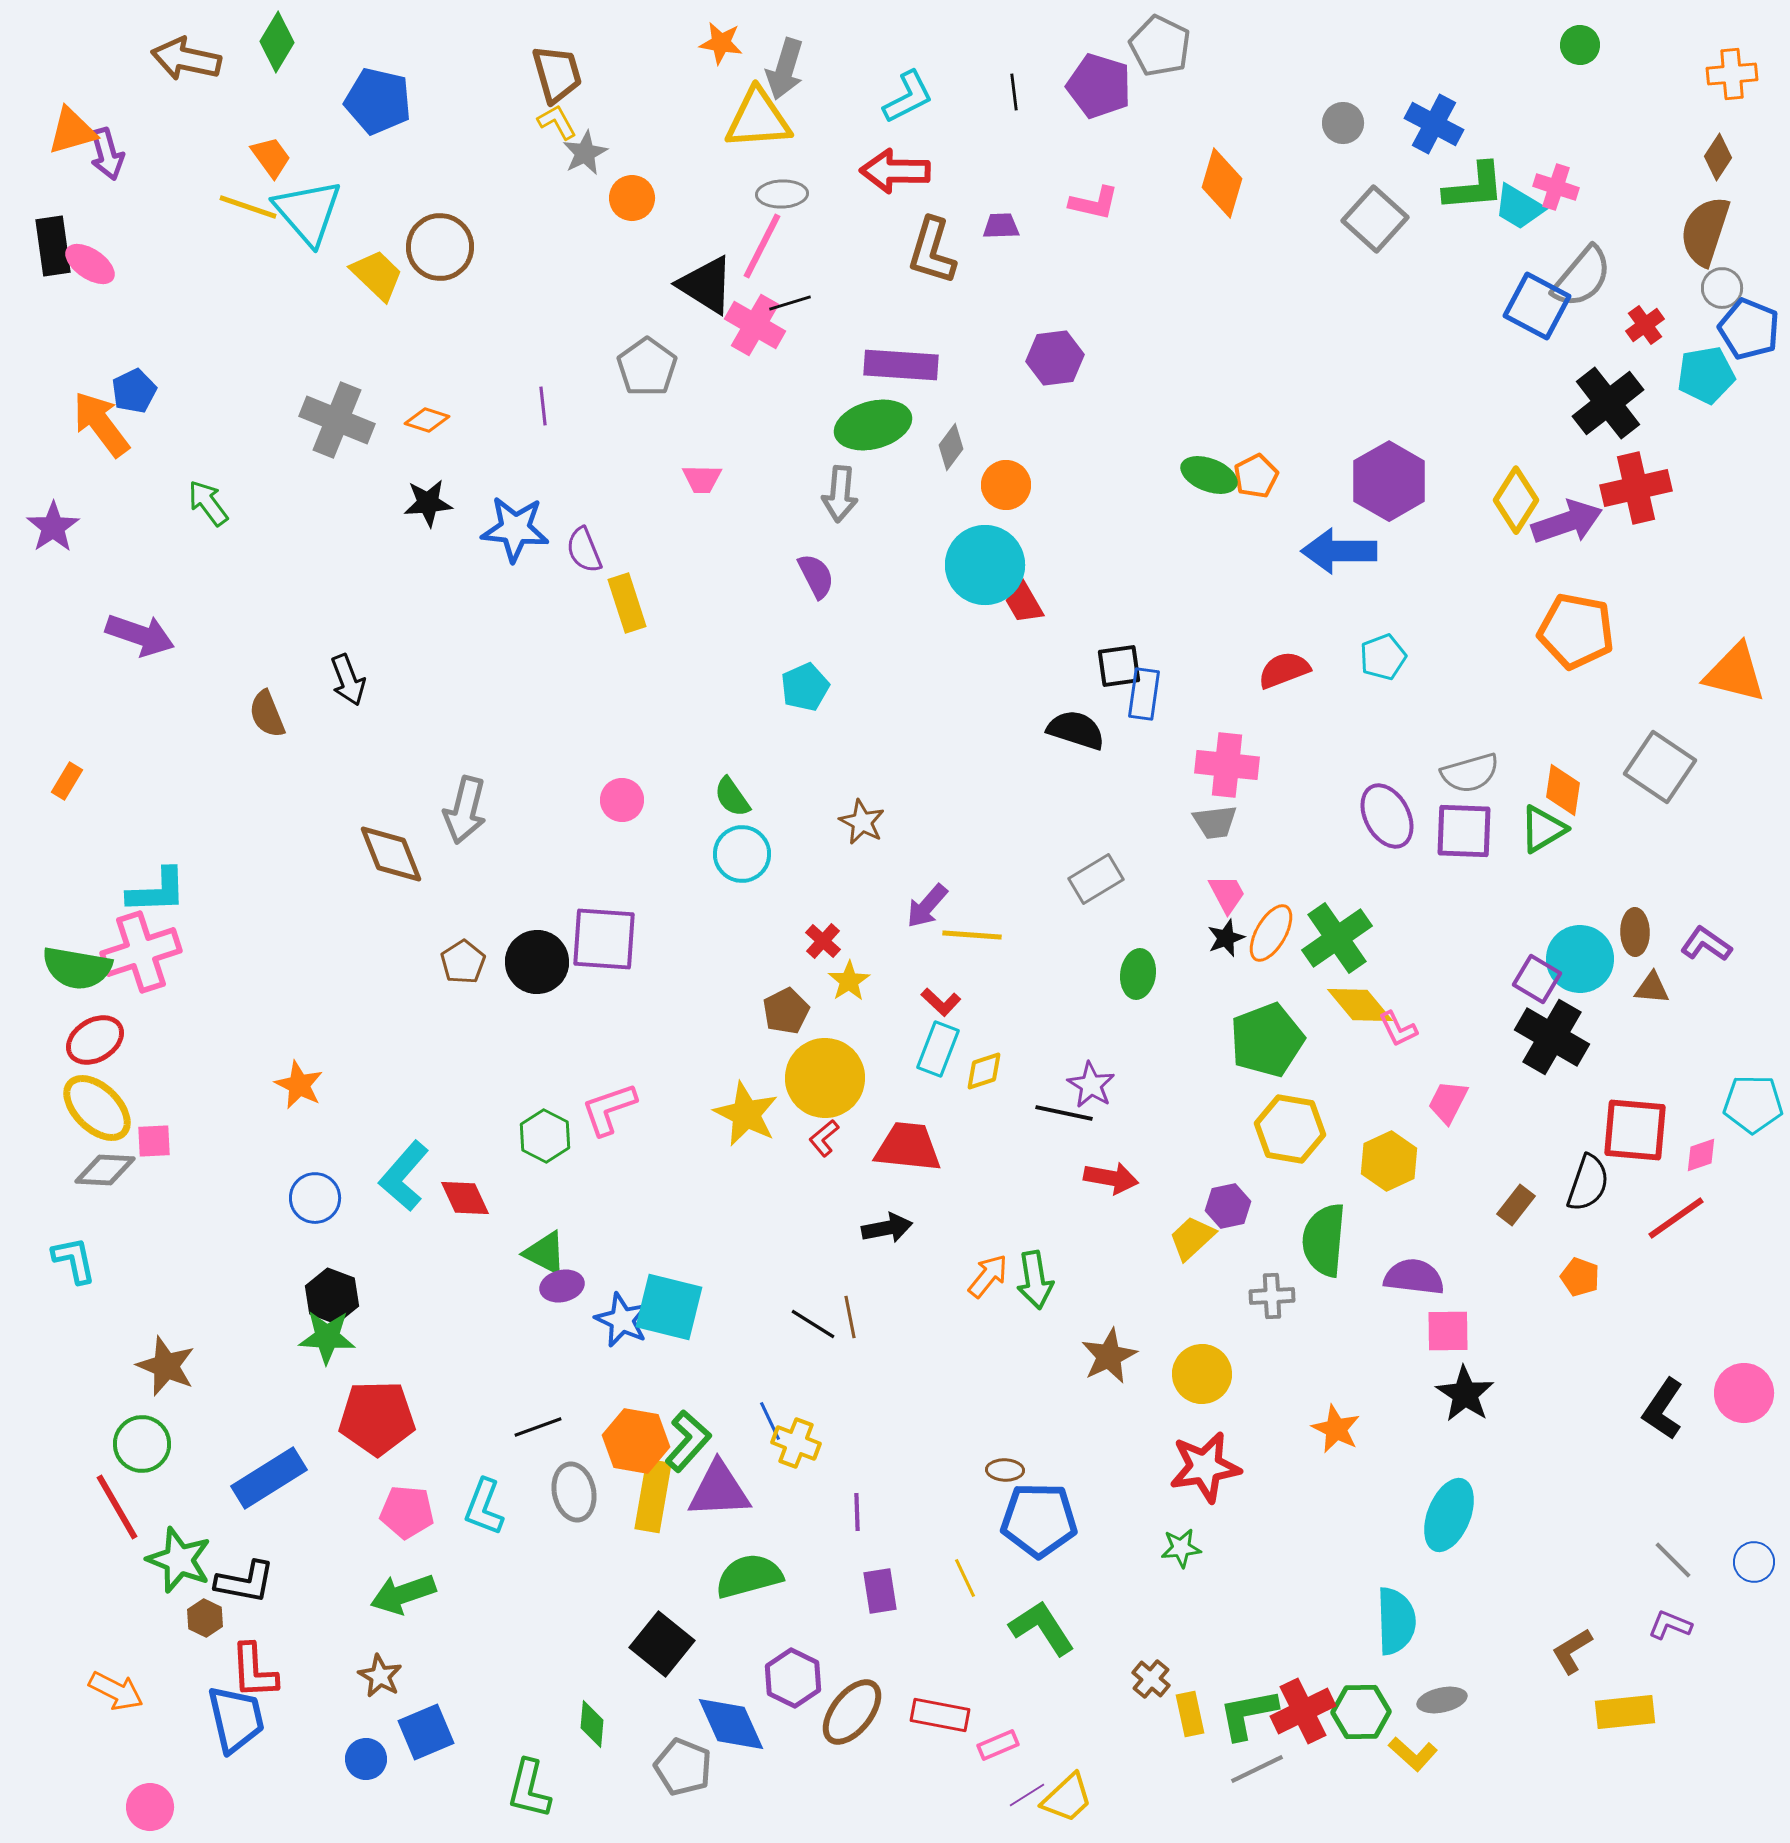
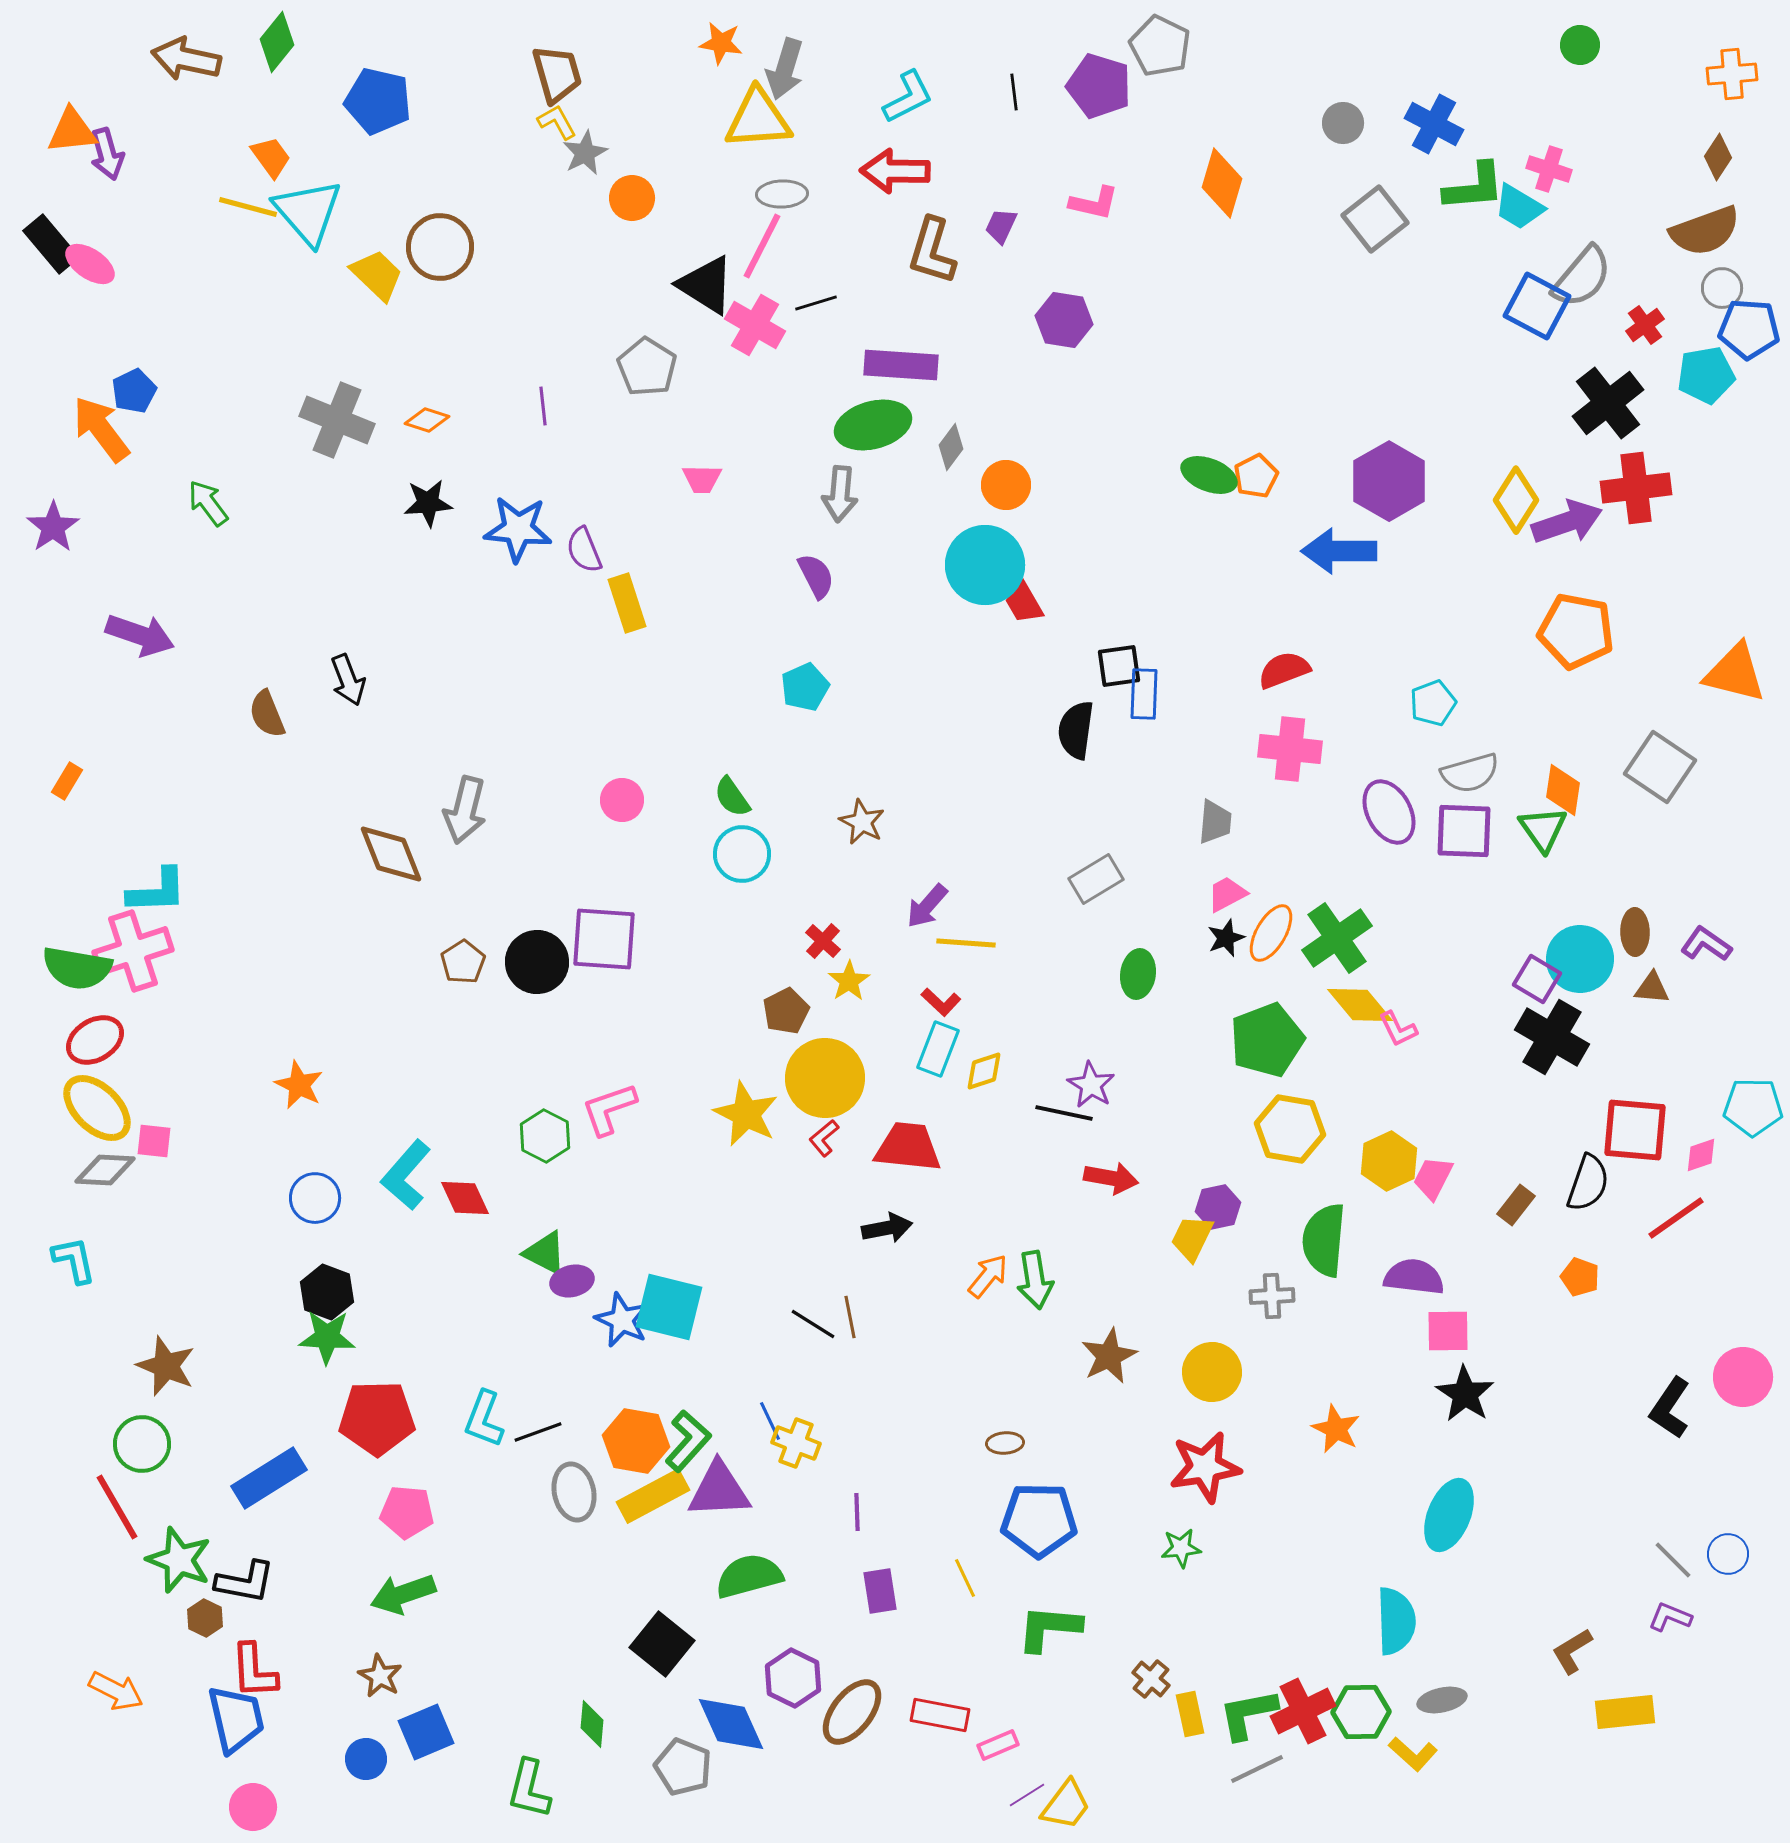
green diamond at (277, 42): rotated 8 degrees clockwise
orange triangle at (72, 131): rotated 10 degrees clockwise
pink cross at (1556, 187): moved 7 px left, 18 px up
yellow line at (248, 207): rotated 4 degrees counterclockwise
gray square at (1375, 219): rotated 10 degrees clockwise
purple trapezoid at (1001, 226): rotated 63 degrees counterclockwise
brown semicircle at (1705, 231): rotated 128 degrees counterclockwise
black rectangle at (53, 246): moved 2 px left, 2 px up; rotated 32 degrees counterclockwise
black line at (790, 303): moved 26 px right
blue pentagon at (1749, 329): rotated 18 degrees counterclockwise
purple hexagon at (1055, 358): moved 9 px right, 38 px up; rotated 16 degrees clockwise
gray pentagon at (647, 367): rotated 4 degrees counterclockwise
orange arrow at (101, 424): moved 5 px down
red cross at (1636, 488): rotated 6 degrees clockwise
blue star at (515, 529): moved 3 px right
cyan pentagon at (1383, 657): moved 50 px right, 46 px down
blue rectangle at (1144, 694): rotated 6 degrees counterclockwise
black semicircle at (1076, 730): rotated 100 degrees counterclockwise
pink cross at (1227, 765): moved 63 px right, 16 px up
purple ellipse at (1387, 816): moved 2 px right, 4 px up
gray trapezoid at (1215, 822): rotated 78 degrees counterclockwise
green triangle at (1543, 829): rotated 34 degrees counterclockwise
pink trapezoid at (1227, 894): rotated 90 degrees counterclockwise
yellow line at (972, 935): moved 6 px left, 8 px down
pink cross at (141, 952): moved 8 px left, 1 px up
pink trapezoid at (1448, 1102): moved 15 px left, 76 px down
cyan pentagon at (1753, 1104): moved 3 px down
pink square at (154, 1141): rotated 9 degrees clockwise
cyan L-shape at (404, 1176): moved 2 px right, 1 px up
purple hexagon at (1228, 1206): moved 10 px left, 1 px down
yellow trapezoid at (1192, 1238): rotated 21 degrees counterclockwise
purple ellipse at (562, 1286): moved 10 px right, 5 px up
black hexagon at (332, 1296): moved 5 px left, 4 px up
yellow circle at (1202, 1374): moved 10 px right, 2 px up
pink circle at (1744, 1393): moved 1 px left, 16 px up
black L-shape at (1663, 1409): moved 7 px right, 1 px up
black line at (538, 1427): moved 5 px down
brown ellipse at (1005, 1470): moved 27 px up; rotated 6 degrees counterclockwise
yellow rectangle at (653, 1496): rotated 52 degrees clockwise
cyan L-shape at (484, 1507): moved 88 px up
blue circle at (1754, 1562): moved 26 px left, 8 px up
purple L-shape at (1670, 1625): moved 8 px up
green L-shape at (1042, 1628): moved 7 px right; rotated 52 degrees counterclockwise
yellow trapezoid at (1067, 1798): moved 1 px left, 7 px down; rotated 10 degrees counterclockwise
pink circle at (150, 1807): moved 103 px right
